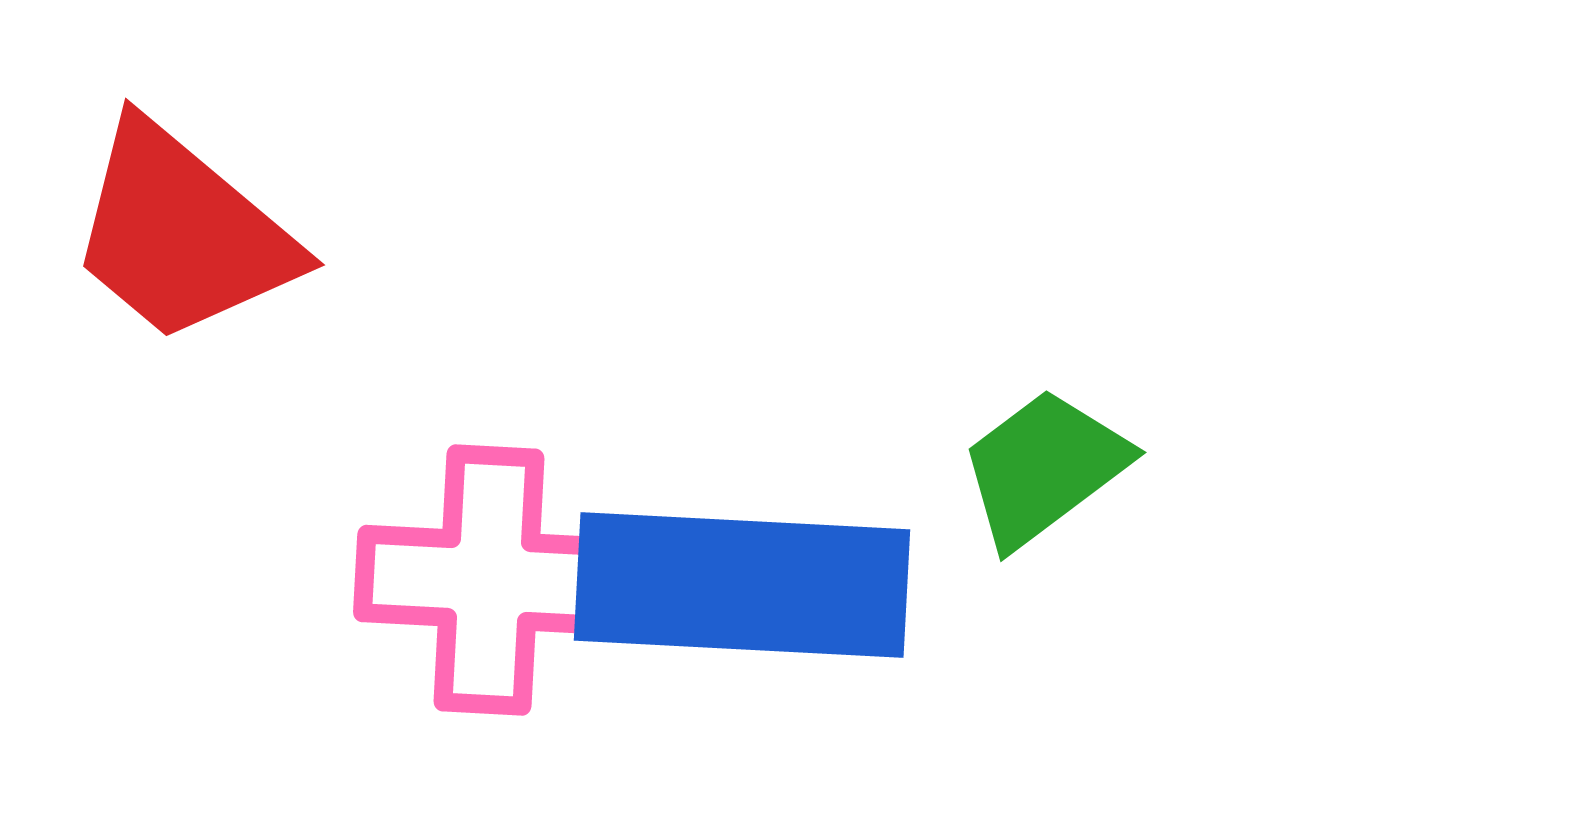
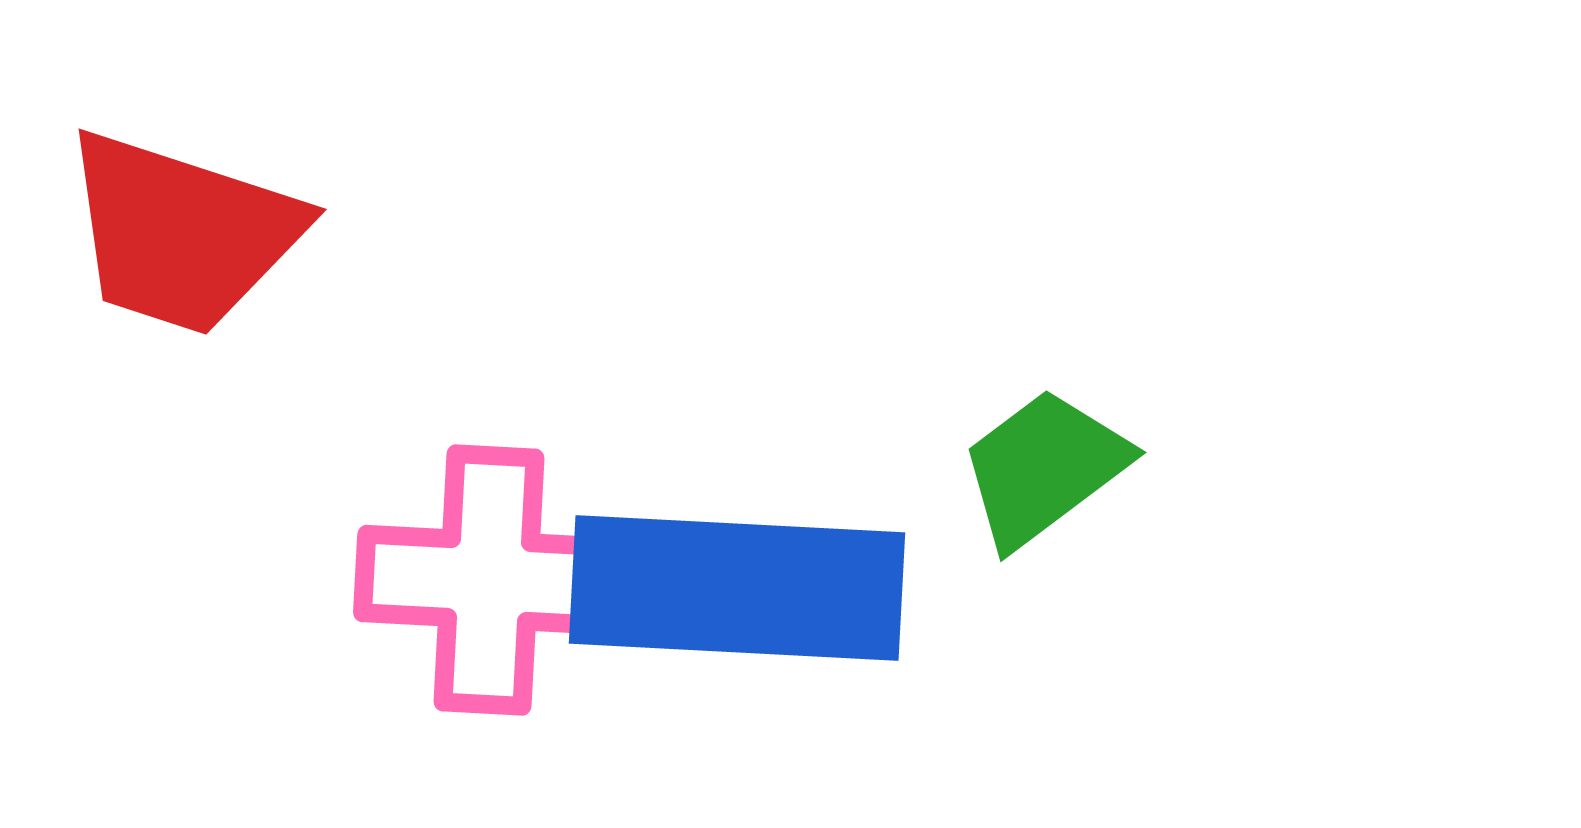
red trapezoid: rotated 22 degrees counterclockwise
blue rectangle: moved 5 px left, 3 px down
